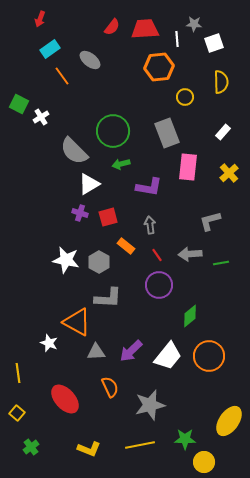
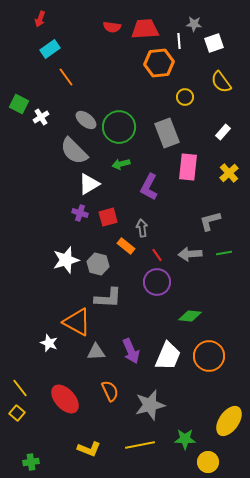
red semicircle at (112, 27): rotated 60 degrees clockwise
white line at (177, 39): moved 2 px right, 2 px down
gray ellipse at (90, 60): moved 4 px left, 60 px down
orange hexagon at (159, 67): moved 4 px up
orange line at (62, 76): moved 4 px right, 1 px down
yellow semicircle at (221, 82): rotated 145 degrees clockwise
green circle at (113, 131): moved 6 px right, 4 px up
purple L-shape at (149, 187): rotated 108 degrees clockwise
gray arrow at (150, 225): moved 8 px left, 3 px down
white star at (66, 260): rotated 28 degrees counterclockwise
gray hexagon at (99, 262): moved 1 px left, 2 px down; rotated 15 degrees counterclockwise
green line at (221, 263): moved 3 px right, 10 px up
purple circle at (159, 285): moved 2 px left, 3 px up
green diamond at (190, 316): rotated 45 degrees clockwise
purple arrow at (131, 351): rotated 70 degrees counterclockwise
white trapezoid at (168, 356): rotated 16 degrees counterclockwise
yellow line at (18, 373): moved 2 px right, 15 px down; rotated 30 degrees counterclockwise
orange semicircle at (110, 387): moved 4 px down
green cross at (31, 447): moved 15 px down; rotated 28 degrees clockwise
yellow circle at (204, 462): moved 4 px right
